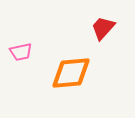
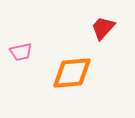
orange diamond: moved 1 px right
